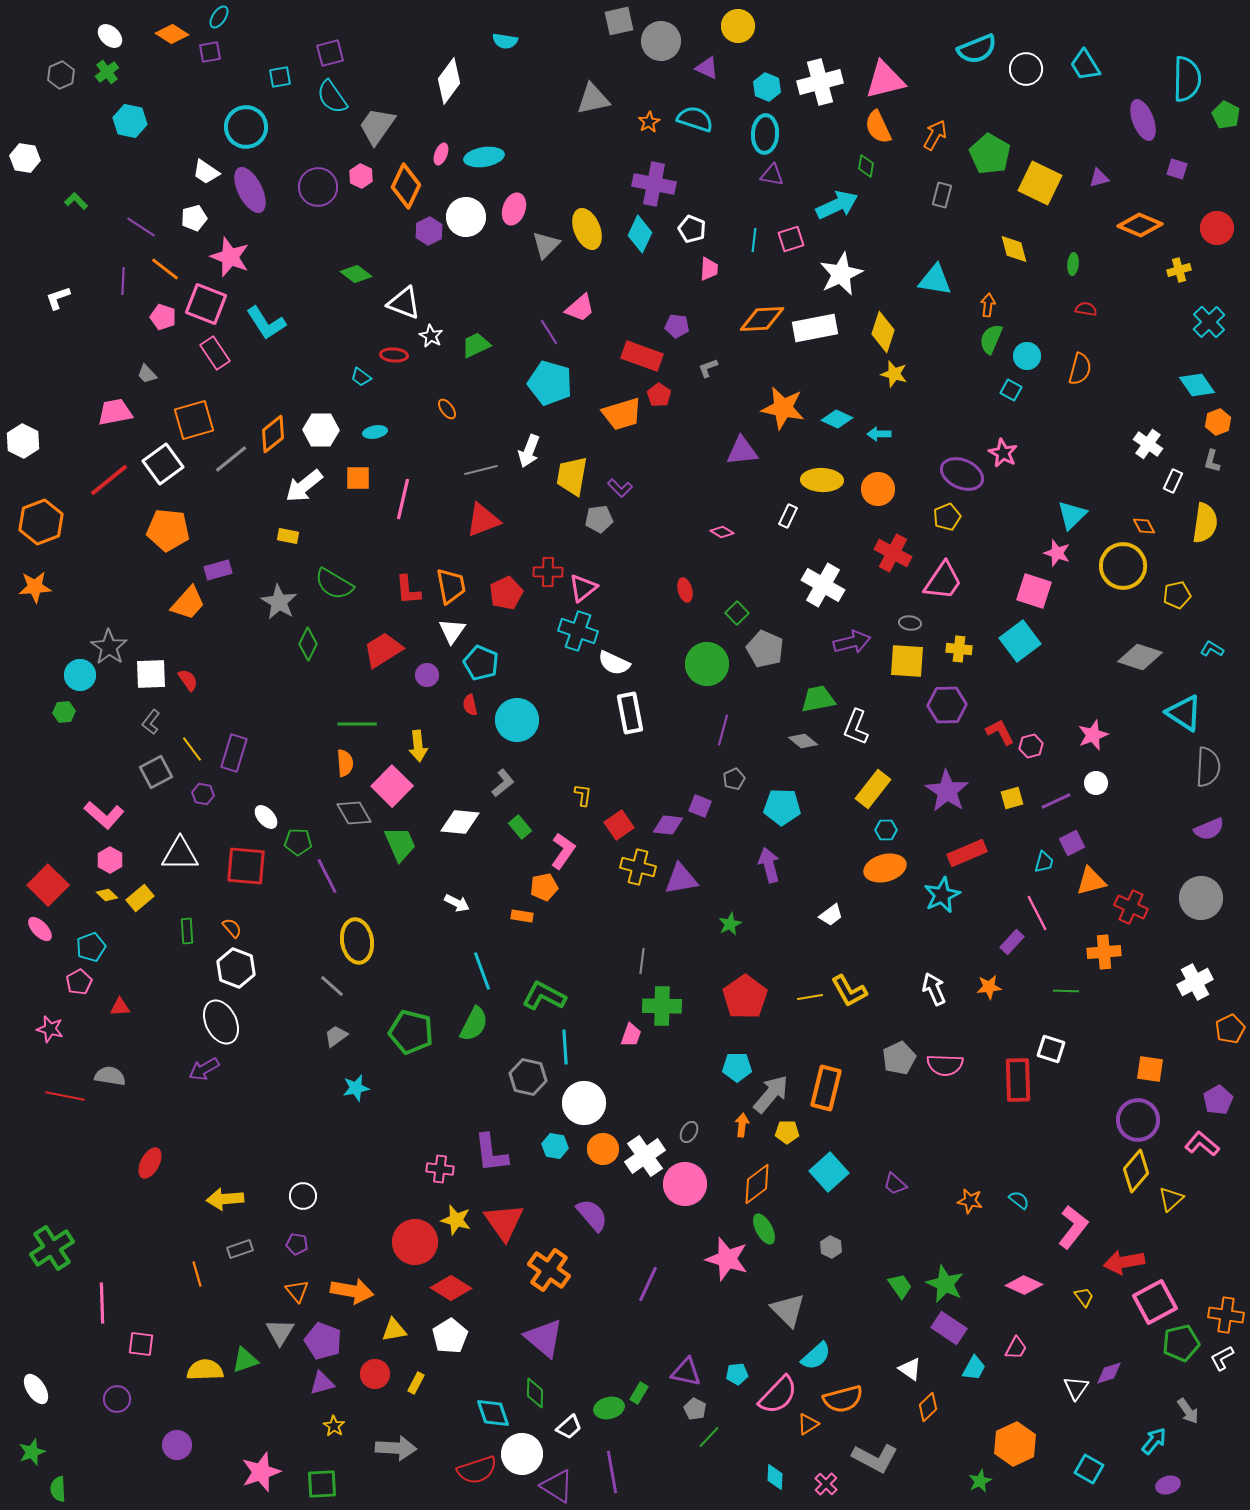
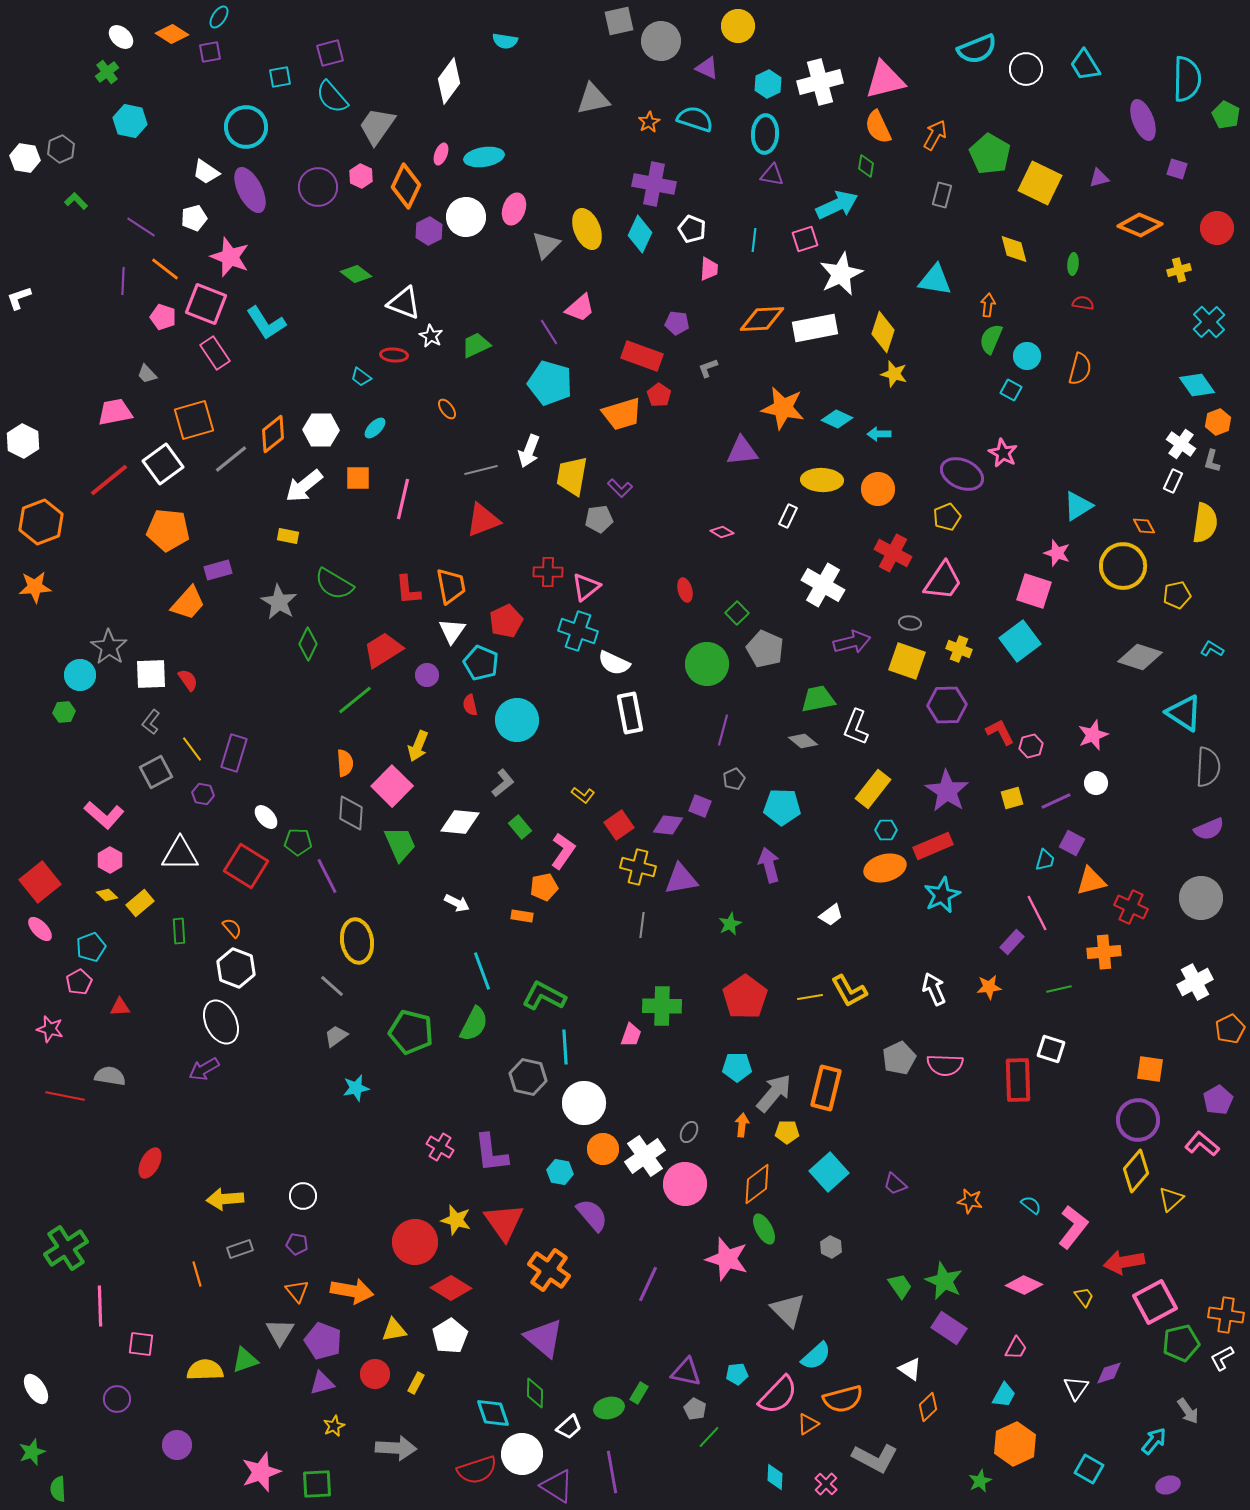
white ellipse at (110, 36): moved 11 px right, 1 px down
gray hexagon at (61, 75): moved 74 px down
cyan hexagon at (767, 87): moved 1 px right, 3 px up; rotated 12 degrees clockwise
cyan semicircle at (332, 97): rotated 6 degrees counterclockwise
pink square at (791, 239): moved 14 px right
white L-shape at (58, 298): moved 39 px left
red semicircle at (1086, 309): moved 3 px left, 6 px up
purple pentagon at (677, 326): moved 3 px up
cyan ellipse at (375, 432): moved 4 px up; rotated 35 degrees counterclockwise
white cross at (1148, 444): moved 33 px right
cyan triangle at (1072, 515): moved 6 px right, 9 px up; rotated 12 degrees clockwise
pink triangle at (583, 588): moved 3 px right, 1 px up
red pentagon at (506, 593): moved 28 px down
yellow cross at (959, 649): rotated 15 degrees clockwise
yellow square at (907, 661): rotated 15 degrees clockwise
green line at (357, 724): moved 2 px left, 24 px up; rotated 39 degrees counterclockwise
yellow arrow at (418, 746): rotated 28 degrees clockwise
yellow L-shape at (583, 795): rotated 120 degrees clockwise
gray diamond at (354, 813): moved 3 px left; rotated 33 degrees clockwise
purple square at (1072, 843): rotated 35 degrees counterclockwise
red rectangle at (967, 853): moved 34 px left, 7 px up
cyan trapezoid at (1044, 862): moved 1 px right, 2 px up
red square at (246, 866): rotated 27 degrees clockwise
red square at (48, 885): moved 8 px left, 3 px up; rotated 6 degrees clockwise
yellow rectangle at (140, 898): moved 5 px down
green rectangle at (187, 931): moved 8 px left
gray line at (642, 961): moved 36 px up
green line at (1066, 991): moved 7 px left, 2 px up; rotated 15 degrees counterclockwise
gray arrow at (771, 1094): moved 3 px right, 1 px up
cyan hexagon at (555, 1146): moved 5 px right, 26 px down
pink cross at (440, 1169): moved 22 px up; rotated 24 degrees clockwise
cyan semicircle at (1019, 1200): moved 12 px right, 5 px down
green cross at (52, 1248): moved 14 px right
green star at (945, 1284): moved 1 px left, 3 px up
pink line at (102, 1303): moved 2 px left, 3 px down
cyan trapezoid at (974, 1368): moved 30 px right, 27 px down
yellow star at (334, 1426): rotated 15 degrees clockwise
green square at (322, 1484): moved 5 px left
